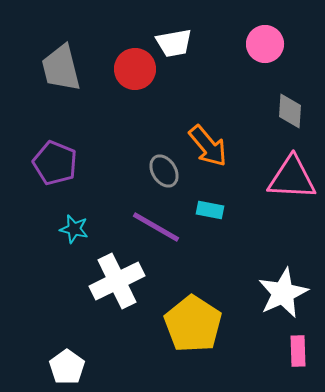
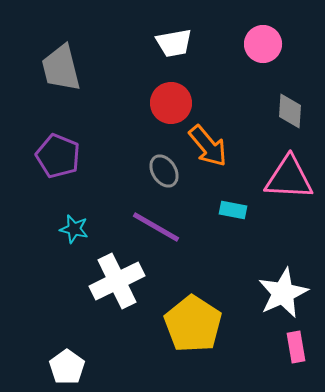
pink circle: moved 2 px left
red circle: moved 36 px right, 34 px down
purple pentagon: moved 3 px right, 7 px up
pink triangle: moved 3 px left
cyan rectangle: moved 23 px right
pink rectangle: moved 2 px left, 4 px up; rotated 8 degrees counterclockwise
